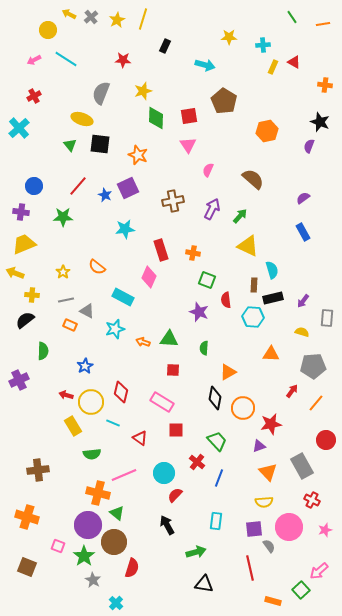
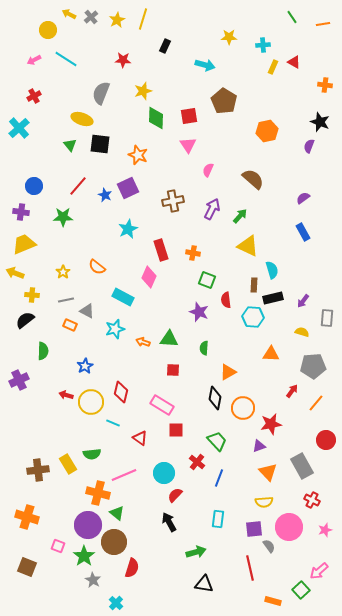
cyan star at (125, 229): moved 3 px right; rotated 18 degrees counterclockwise
pink rectangle at (162, 402): moved 3 px down
yellow rectangle at (73, 426): moved 5 px left, 38 px down
cyan rectangle at (216, 521): moved 2 px right, 2 px up
black arrow at (167, 525): moved 2 px right, 3 px up
